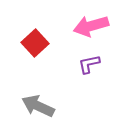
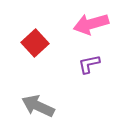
pink arrow: moved 2 px up
